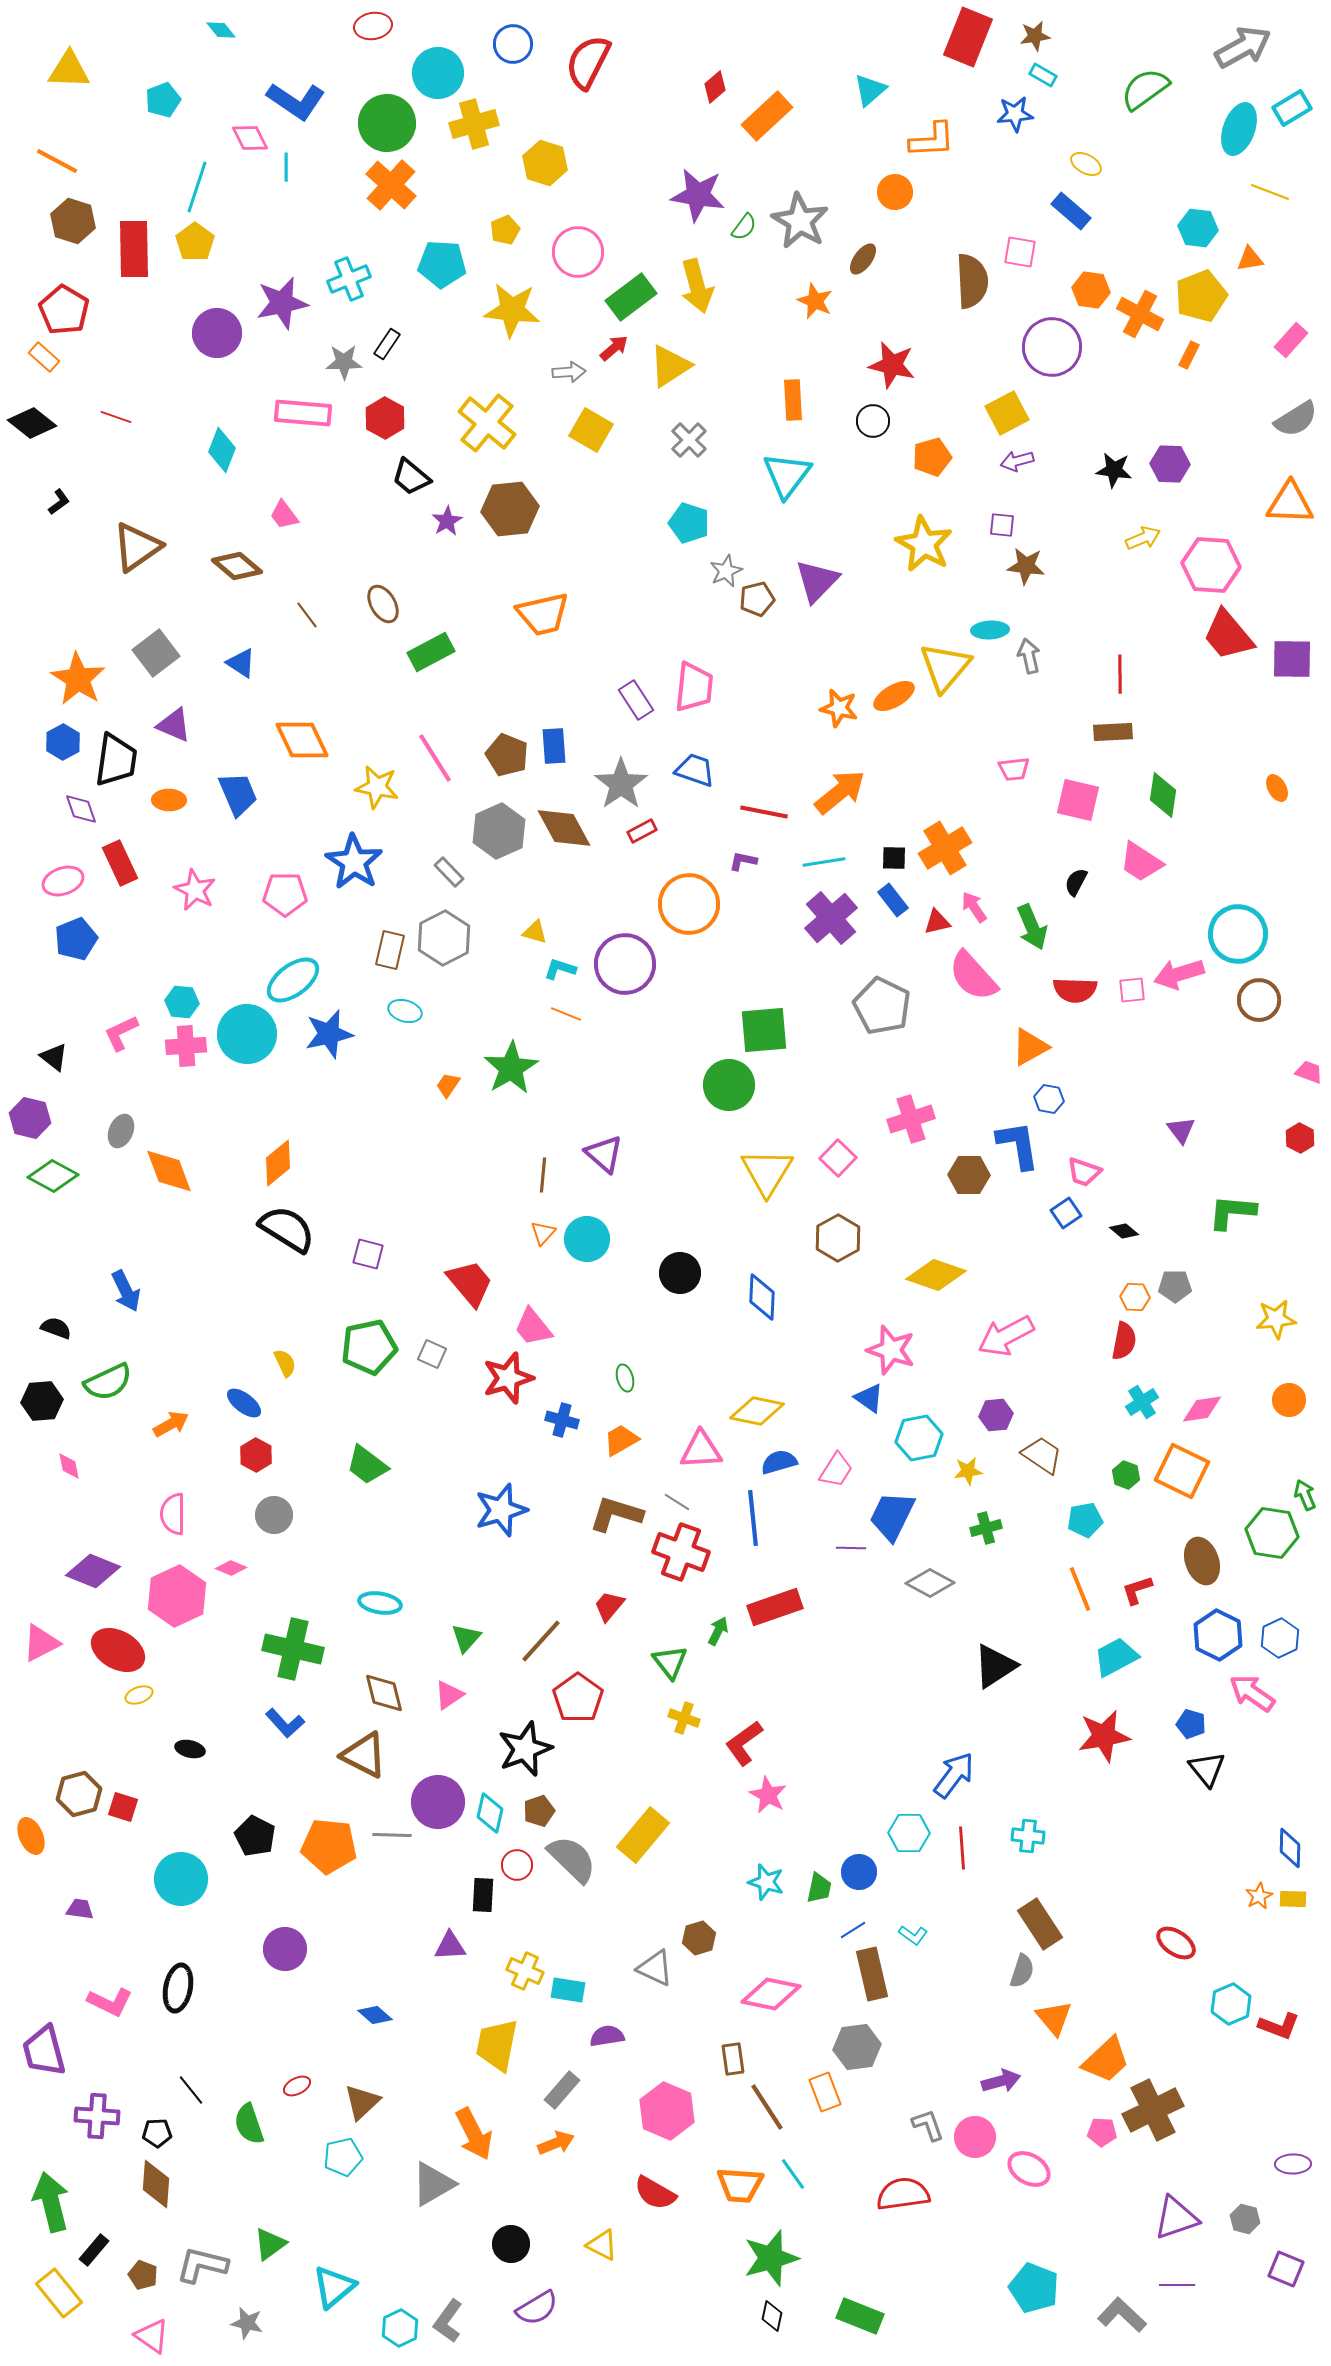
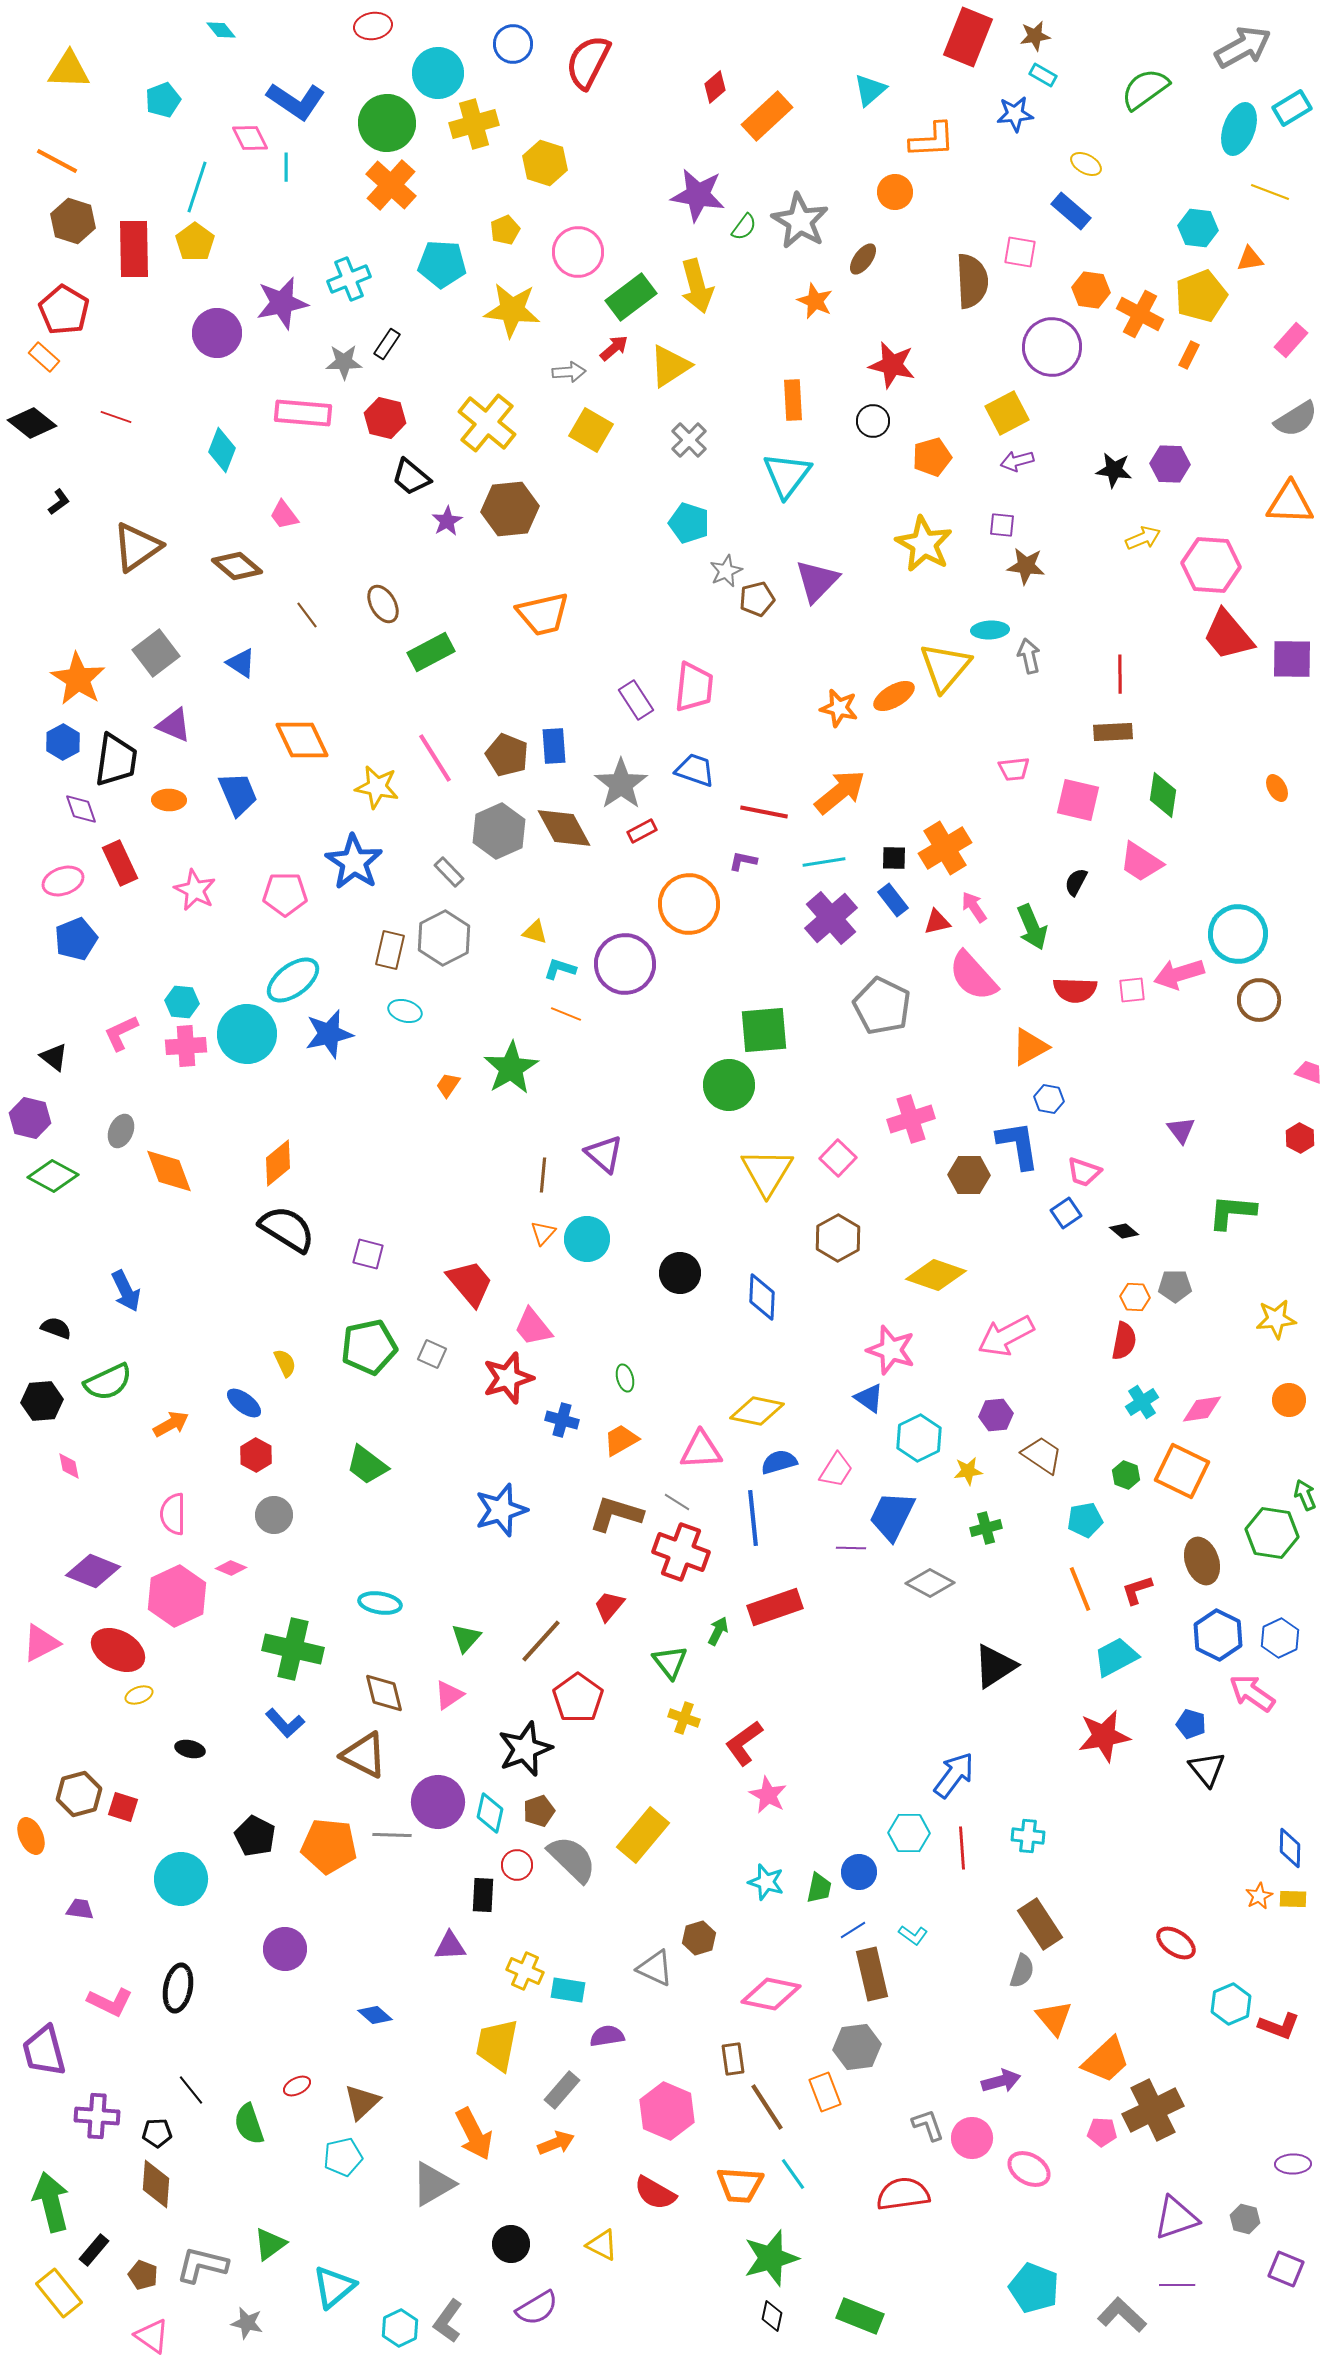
red hexagon at (385, 418): rotated 15 degrees counterclockwise
cyan hexagon at (919, 1438): rotated 15 degrees counterclockwise
pink circle at (975, 2137): moved 3 px left, 1 px down
